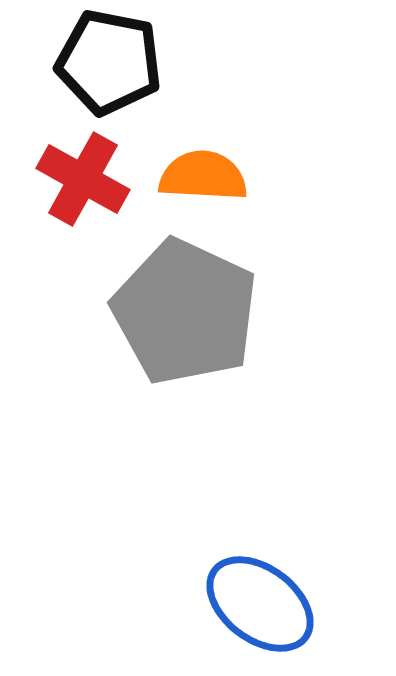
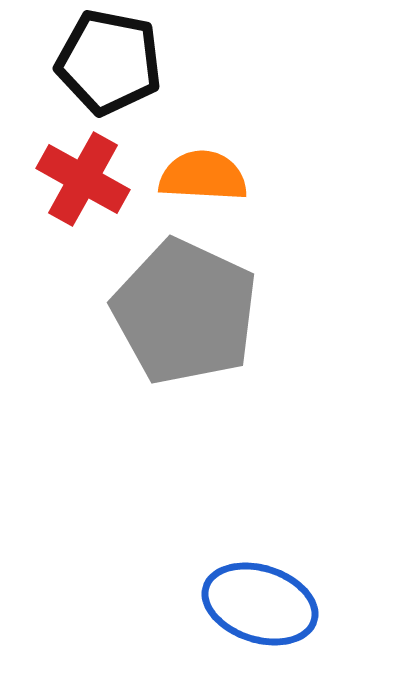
blue ellipse: rotated 19 degrees counterclockwise
